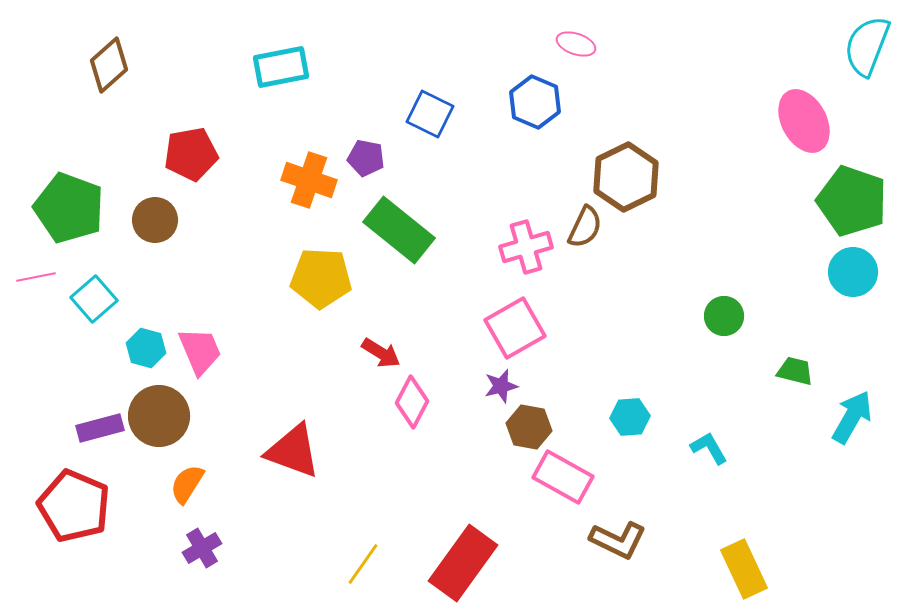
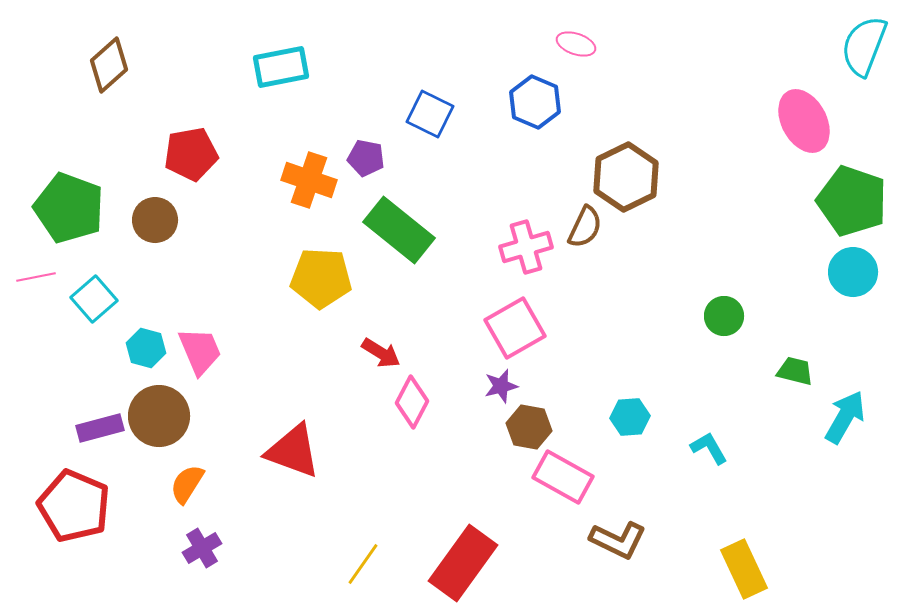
cyan semicircle at (867, 46): moved 3 px left
cyan arrow at (852, 417): moved 7 px left
